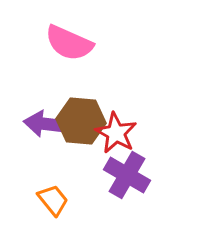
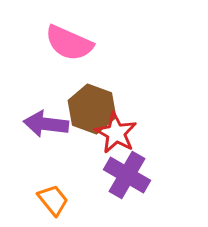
brown hexagon: moved 11 px right, 12 px up; rotated 15 degrees clockwise
